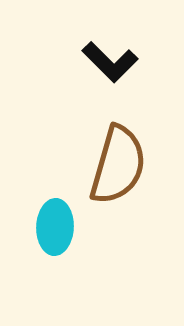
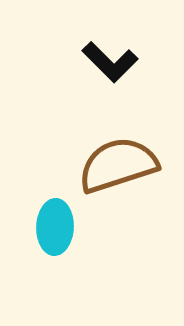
brown semicircle: rotated 124 degrees counterclockwise
